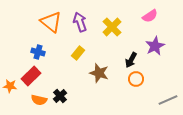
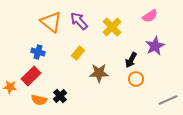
purple arrow: moved 1 px left, 1 px up; rotated 24 degrees counterclockwise
brown star: rotated 18 degrees counterclockwise
orange star: moved 1 px down
